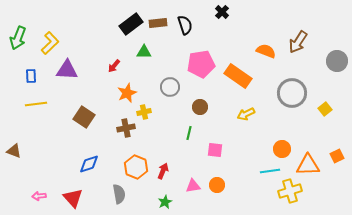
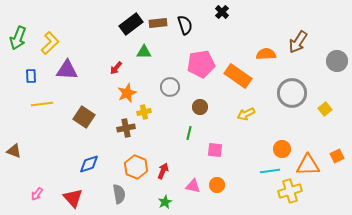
orange semicircle at (266, 51): moved 3 px down; rotated 24 degrees counterclockwise
red arrow at (114, 66): moved 2 px right, 2 px down
yellow line at (36, 104): moved 6 px right
pink triangle at (193, 186): rotated 21 degrees clockwise
pink arrow at (39, 196): moved 2 px left, 2 px up; rotated 48 degrees counterclockwise
